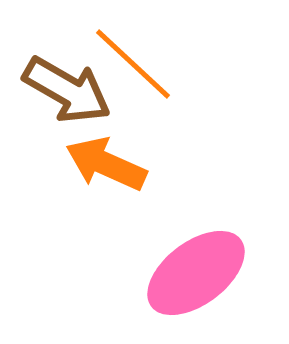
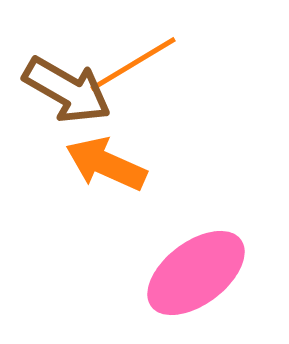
orange line: rotated 74 degrees counterclockwise
